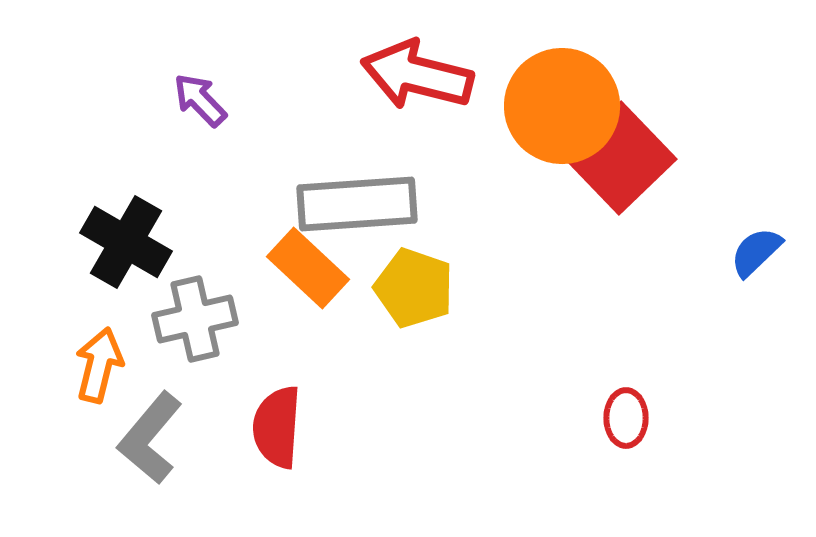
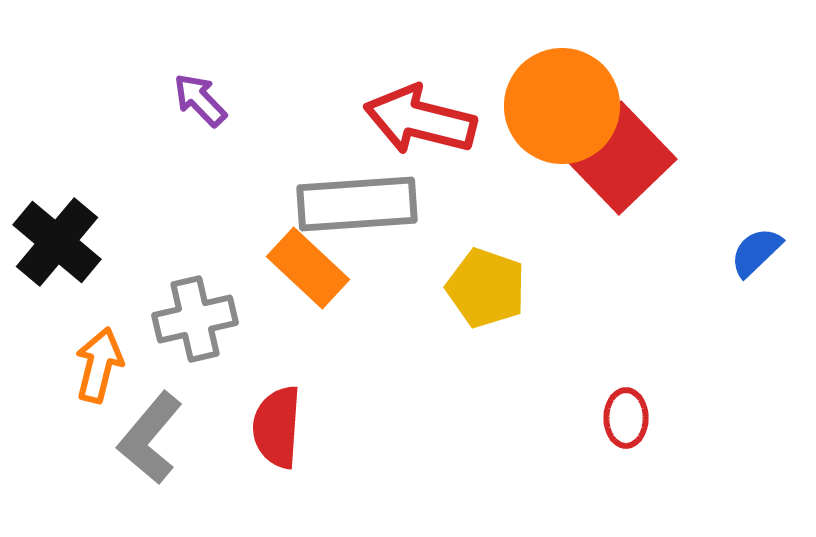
red arrow: moved 3 px right, 45 px down
black cross: moved 69 px left; rotated 10 degrees clockwise
yellow pentagon: moved 72 px right
